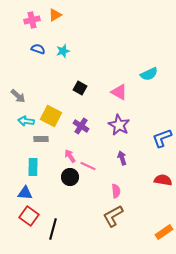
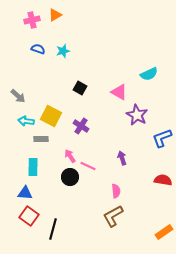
purple star: moved 18 px right, 10 px up
